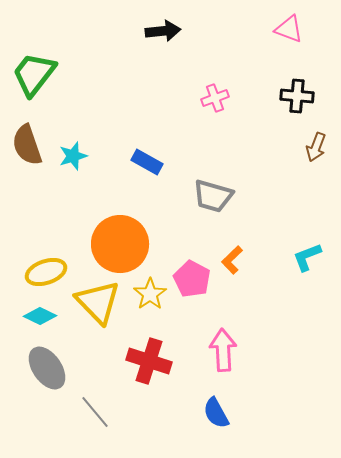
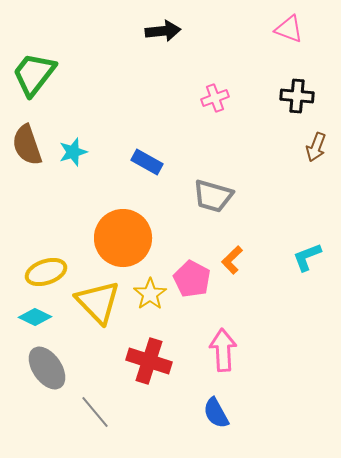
cyan star: moved 4 px up
orange circle: moved 3 px right, 6 px up
cyan diamond: moved 5 px left, 1 px down
